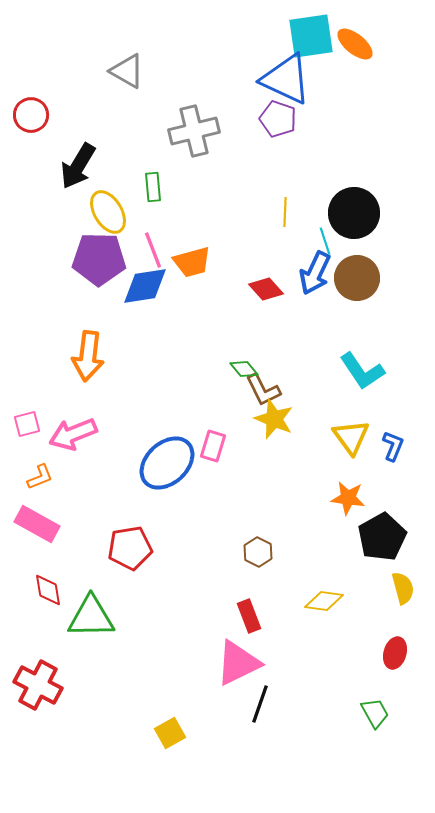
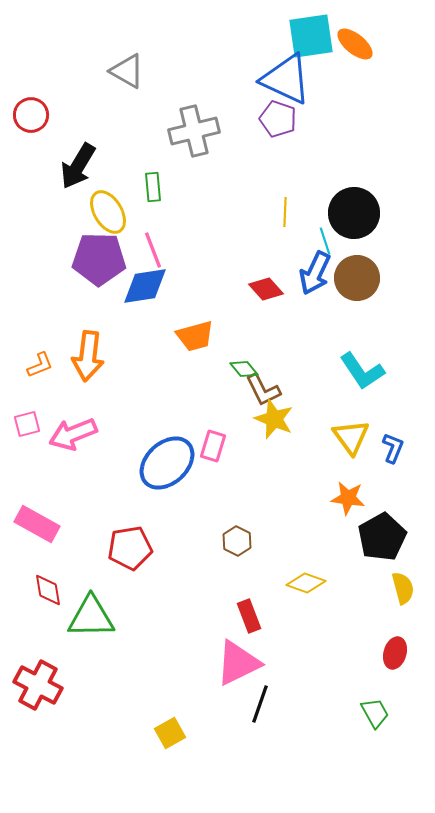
orange trapezoid at (192, 262): moved 3 px right, 74 px down
blue L-shape at (393, 446): moved 2 px down
orange L-shape at (40, 477): moved 112 px up
brown hexagon at (258, 552): moved 21 px left, 11 px up
yellow diamond at (324, 601): moved 18 px left, 18 px up; rotated 12 degrees clockwise
